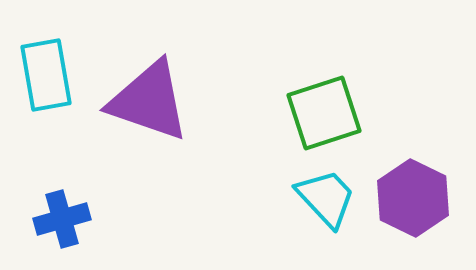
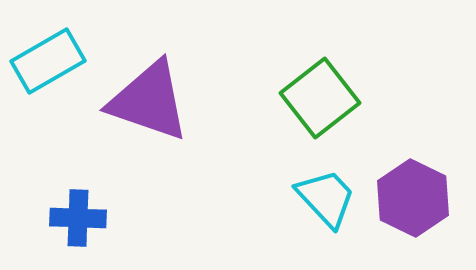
cyan rectangle: moved 2 px right, 14 px up; rotated 70 degrees clockwise
green square: moved 4 px left, 15 px up; rotated 20 degrees counterclockwise
blue cross: moved 16 px right, 1 px up; rotated 18 degrees clockwise
